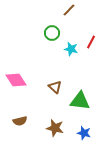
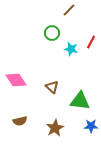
brown triangle: moved 3 px left
brown star: rotated 30 degrees clockwise
blue star: moved 7 px right, 7 px up; rotated 16 degrees counterclockwise
